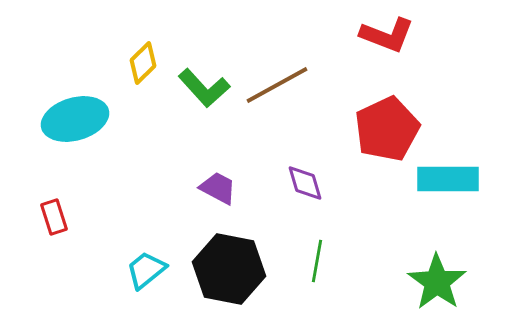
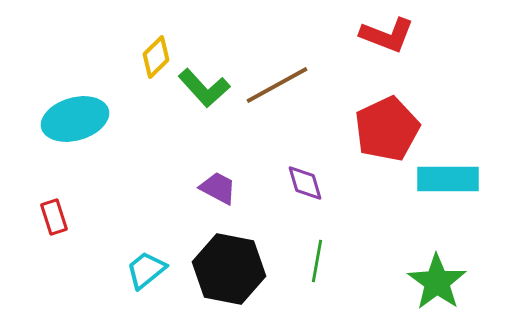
yellow diamond: moved 13 px right, 6 px up
